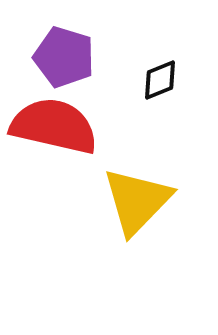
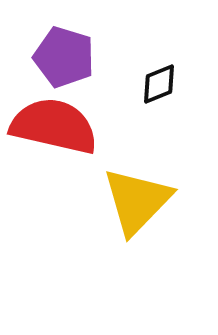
black diamond: moved 1 px left, 4 px down
